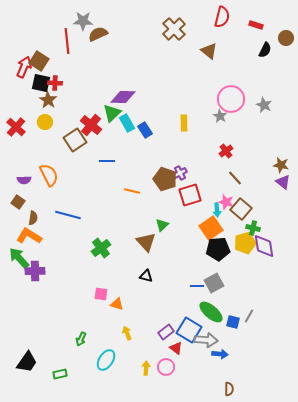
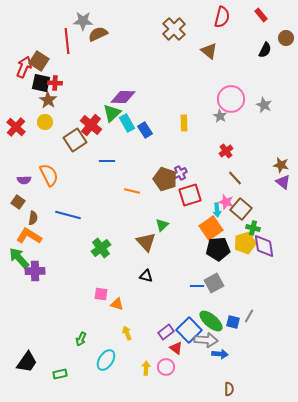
red rectangle at (256, 25): moved 5 px right, 10 px up; rotated 32 degrees clockwise
green ellipse at (211, 312): moved 9 px down
blue square at (189, 330): rotated 15 degrees clockwise
